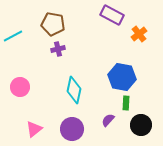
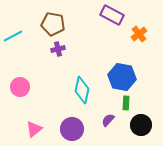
cyan diamond: moved 8 px right
